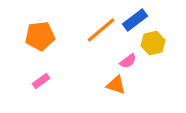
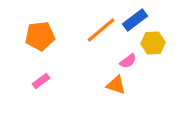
yellow hexagon: rotated 10 degrees clockwise
